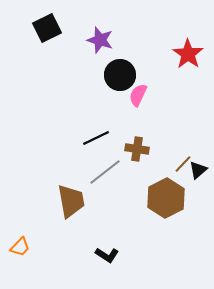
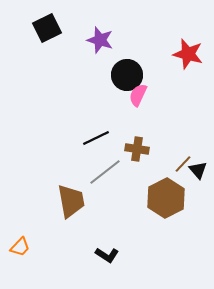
red star: rotated 20 degrees counterclockwise
black circle: moved 7 px right
black triangle: rotated 30 degrees counterclockwise
